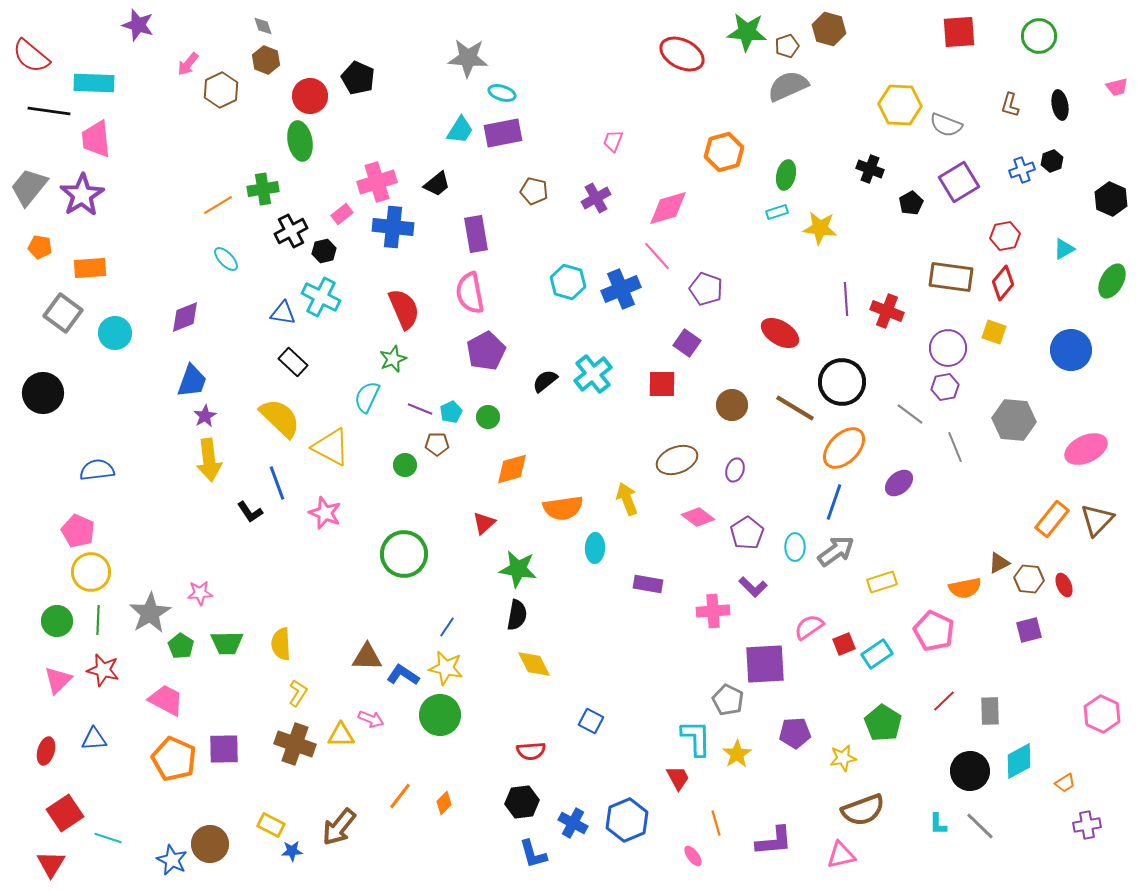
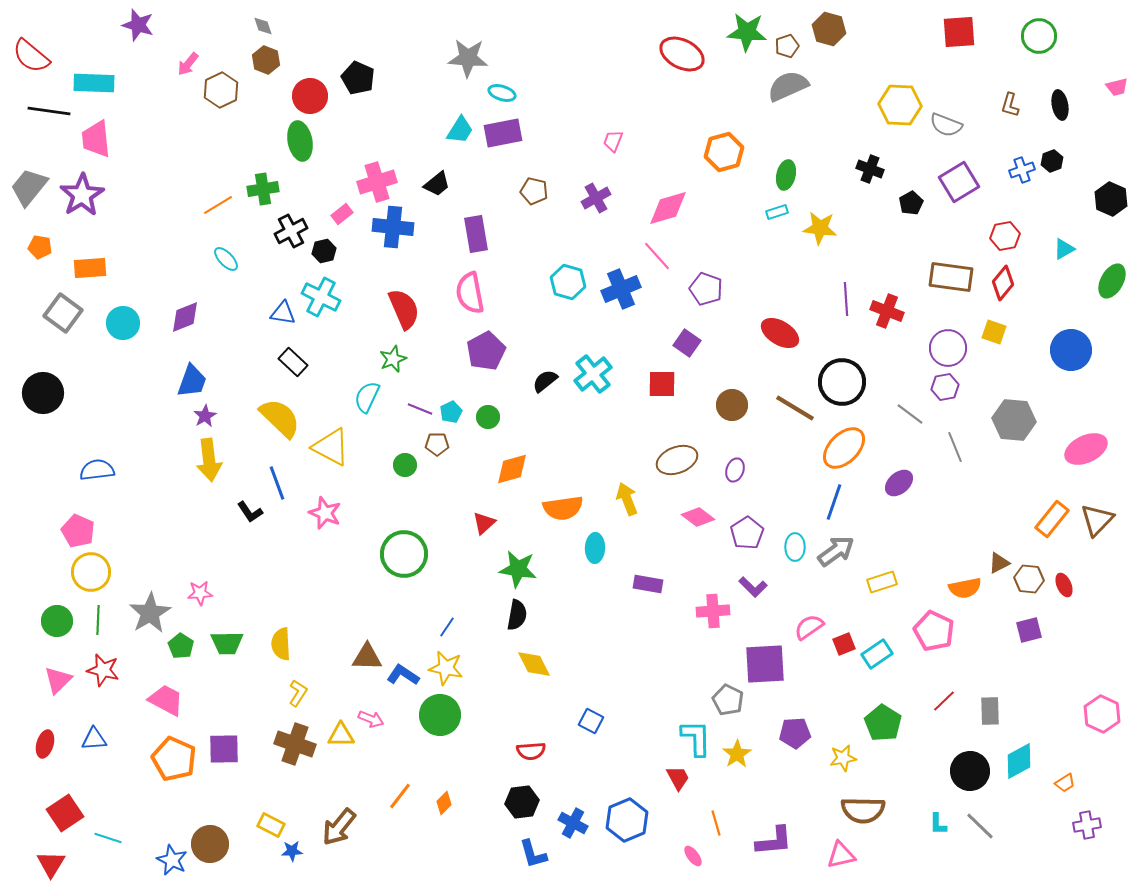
cyan circle at (115, 333): moved 8 px right, 10 px up
red ellipse at (46, 751): moved 1 px left, 7 px up
brown semicircle at (863, 810): rotated 21 degrees clockwise
